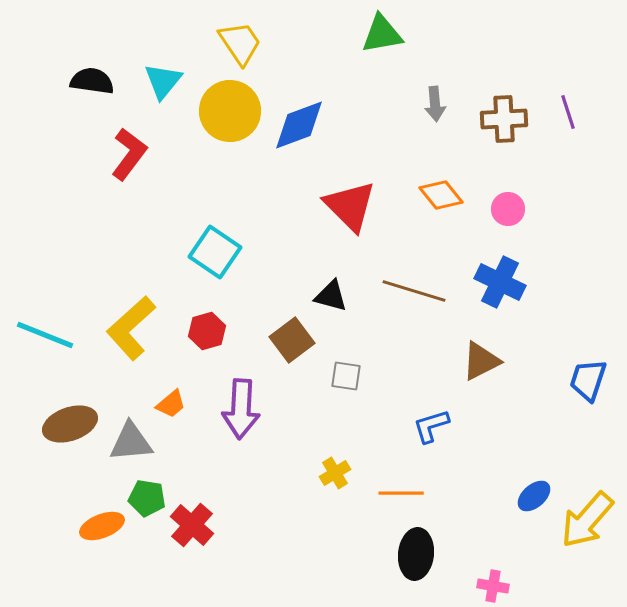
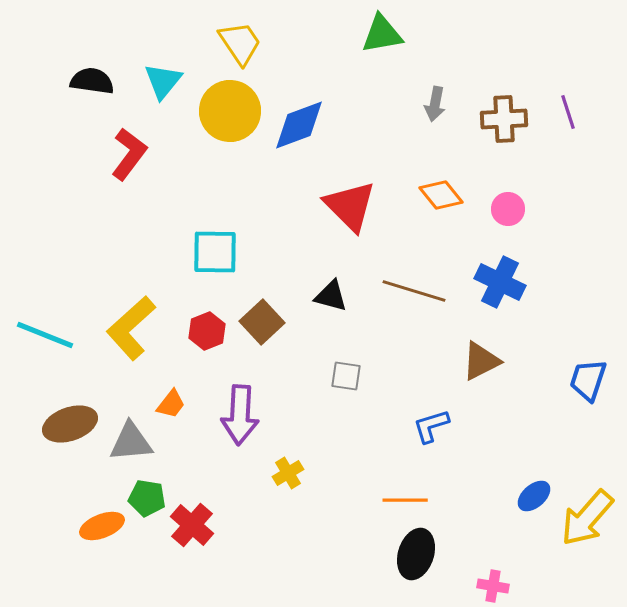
gray arrow: rotated 16 degrees clockwise
cyan square: rotated 33 degrees counterclockwise
red hexagon: rotated 6 degrees counterclockwise
brown square: moved 30 px left, 18 px up; rotated 6 degrees counterclockwise
orange trapezoid: rotated 12 degrees counterclockwise
purple arrow: moved 1 px left, 6 px down
yellow cross: moved 47 px left
orange line: moved 4 px right, 7 px down
yellow arrow: moved 2 px up
black ellipse: rotated 12 degrees clockwise
